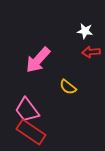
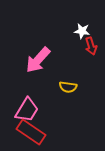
white star: moved 3 px left
red arrow: moved 6 px up; rotated 102 degrees counterclockwise
yellow semicircle: rotated 30 degrees counterclockwise
pink trapezoid: rotated 112 degrees counterclockwise
